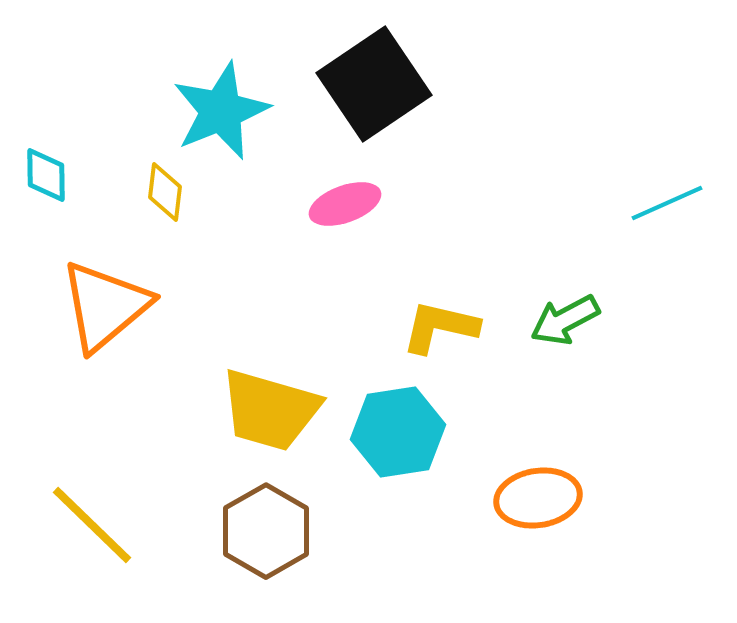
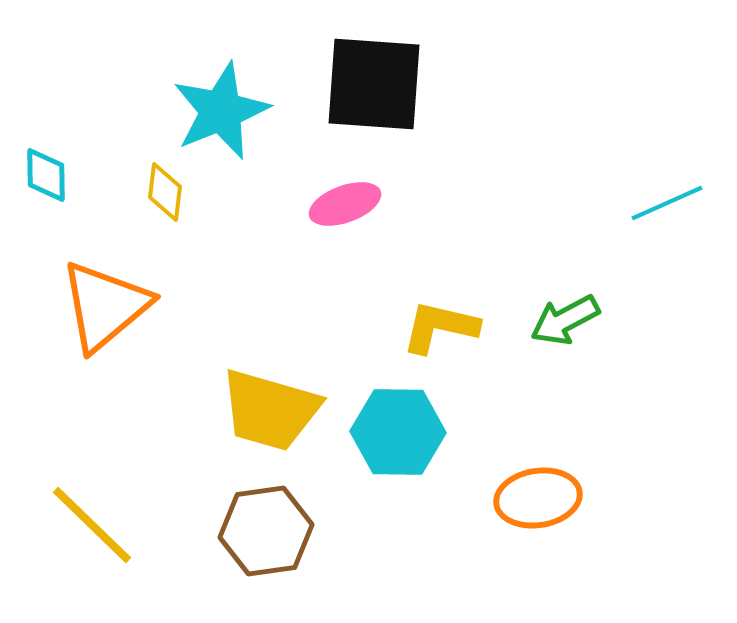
black square: rotated 38 degrees clockwise
cyan hexagon: rotated 10 degrees clockwise
brown hexagon: rotated 22 degrees clockwise
